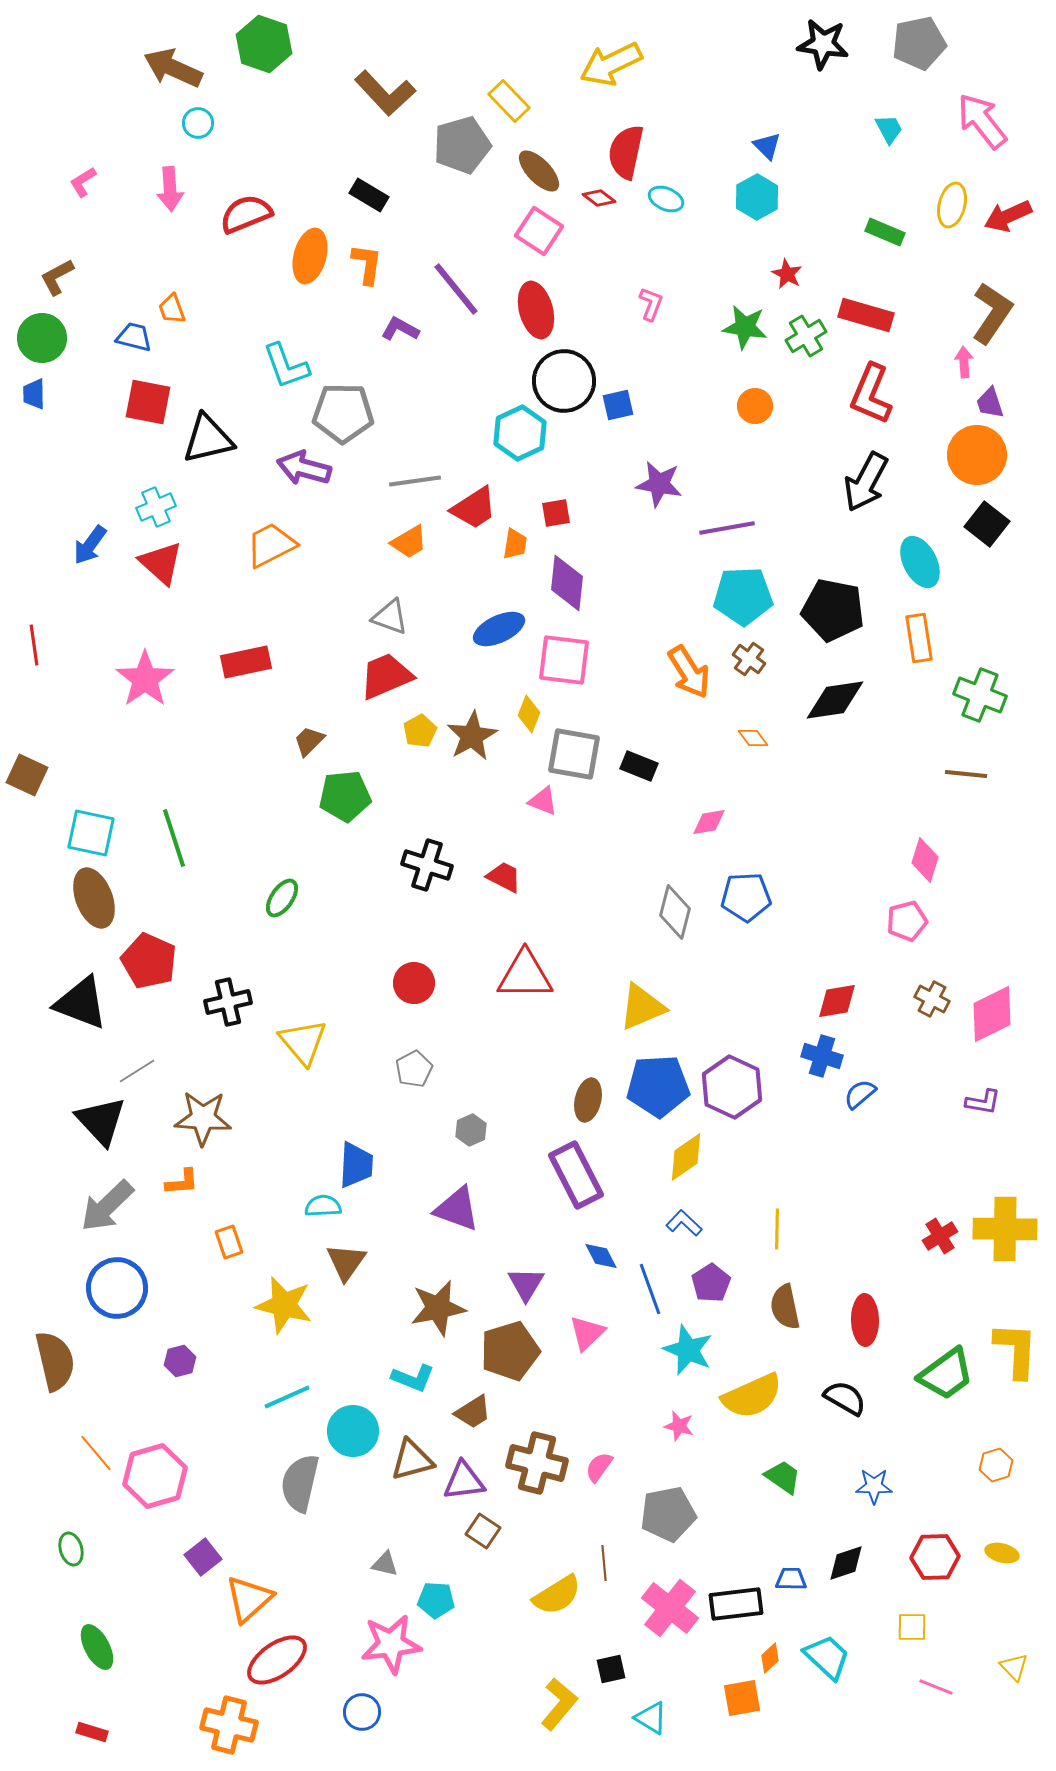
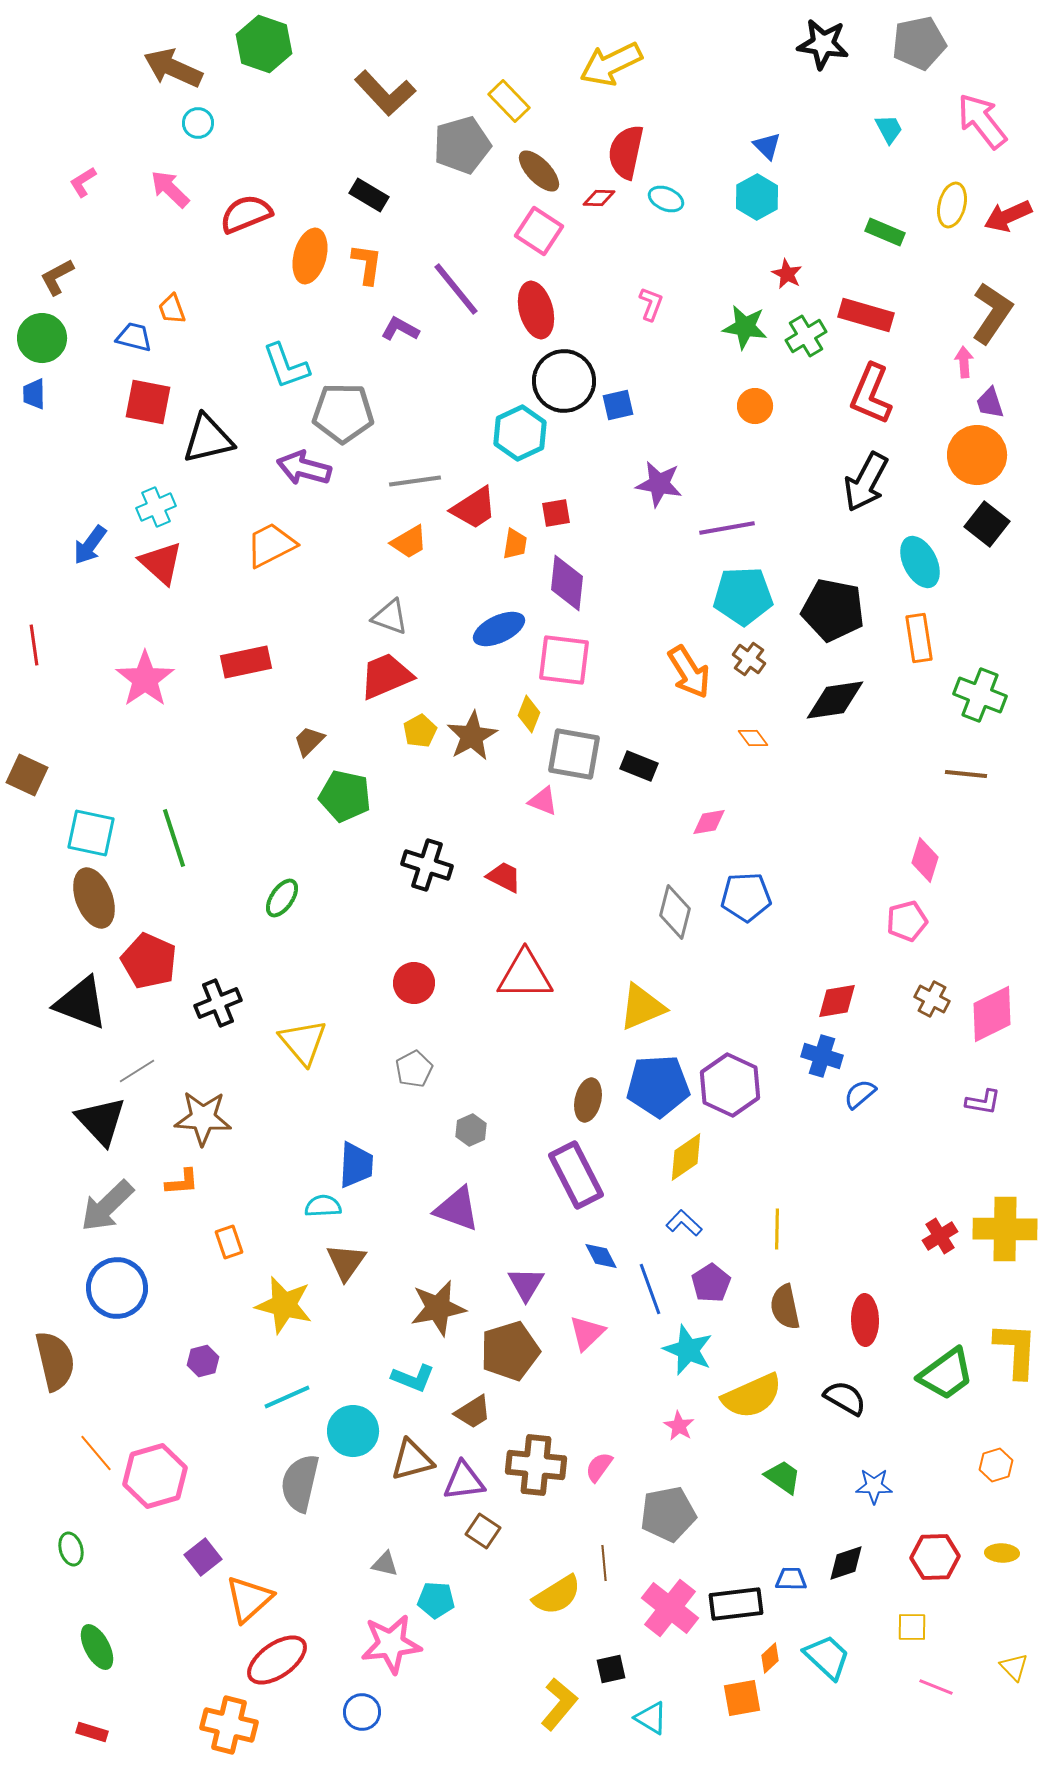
pink arrow at (170, 189): rotated 138 degrees clockwise
red diamond at (599, 198): rotated 36 degrees counterclockwise
green pentagon at (345, 796): rotated 18 degrees clockwise
black cross at (228, 1002): moved 10 px left, 1 px down; rotated 9 degrees counterclockwise
purple hexagon at (732, 1087): moved 2 px left, 2 px up
purple hexagon at (180, 1361): moved 23 px right
pink star at (679, 1426): rotated 16 degrees clockwise
brown cross at (537, 1463): moved 1 px left, 2 px down; rotated 8 degrees counterclockwise
yellow ellipse at (1002, 1553): rotated 12 degrees counterclockwise
